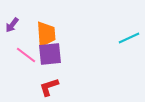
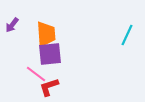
cyan line: moved 2 px left, 3 px up; rotated 40 degrees counterclockwise
pink line: moved 10 px right, 19 px down
